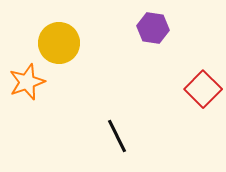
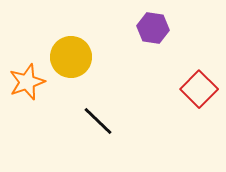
yellow circle: moved 12 px right, 14 px down
red square: moved 4 px left
black line: moved 19 px left, 15 px up; rotated 20 degrees counterclockwise
